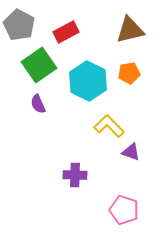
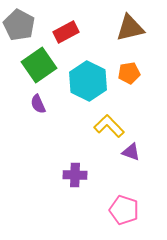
brown triangle: moved 2 px up
